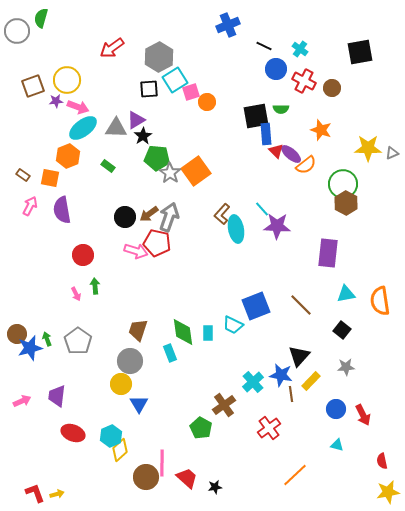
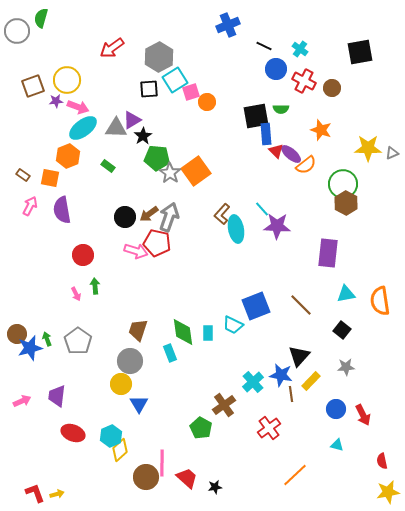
purple triangle at (136, 120): moved 4 px left
